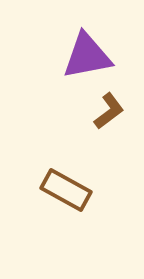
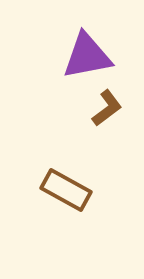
brown L-shape: moved 2 px left, 3 px up
